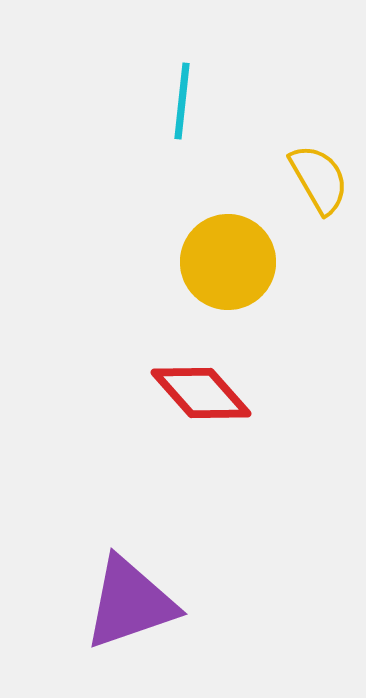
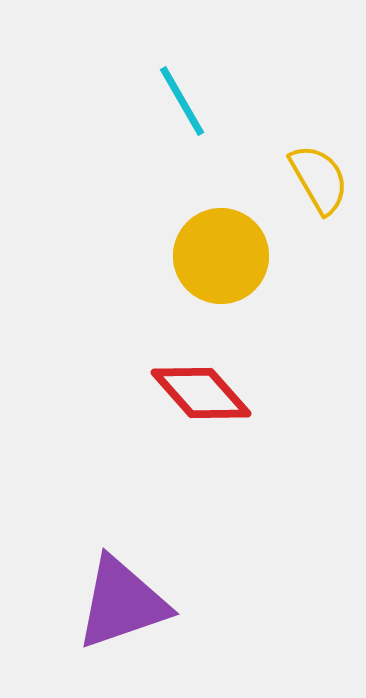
cyan line: rotated 36 degrees counterclockwise
yellow circle: moved 7 px left, 6 px up
purple triangle: moved 8 px left
